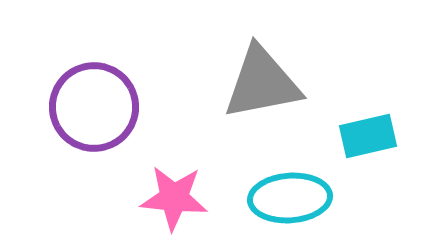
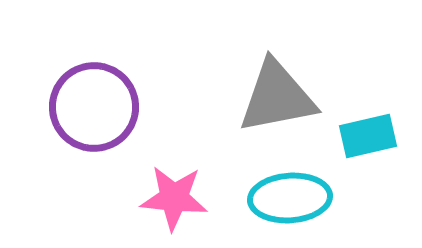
gray triangle: moved 15 px right, 14 px down
